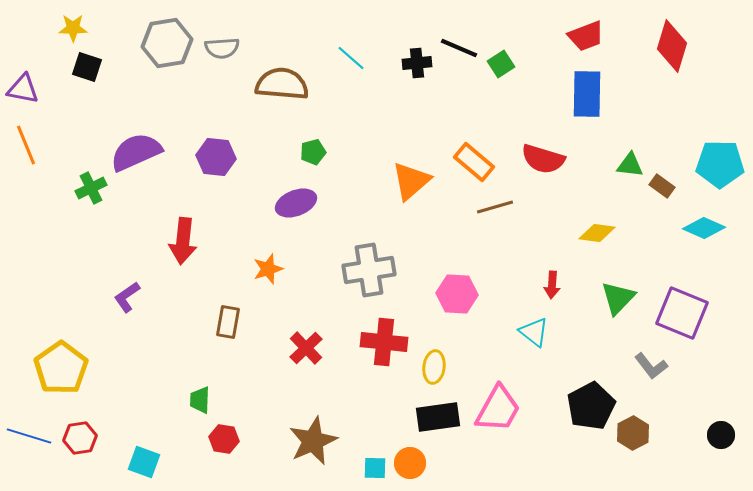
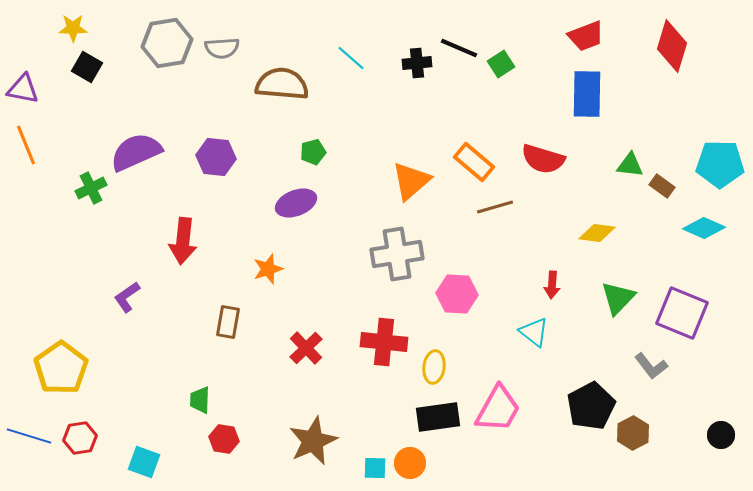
black square at (87, 67): rotated 12 degrees clockwise
gray cross at (369, 270): moved 28 px right, 16 px up
